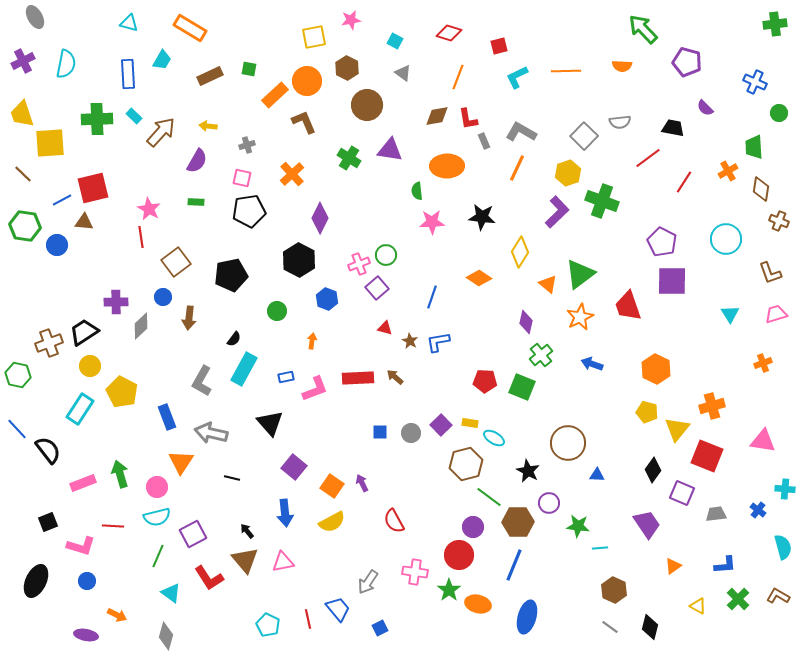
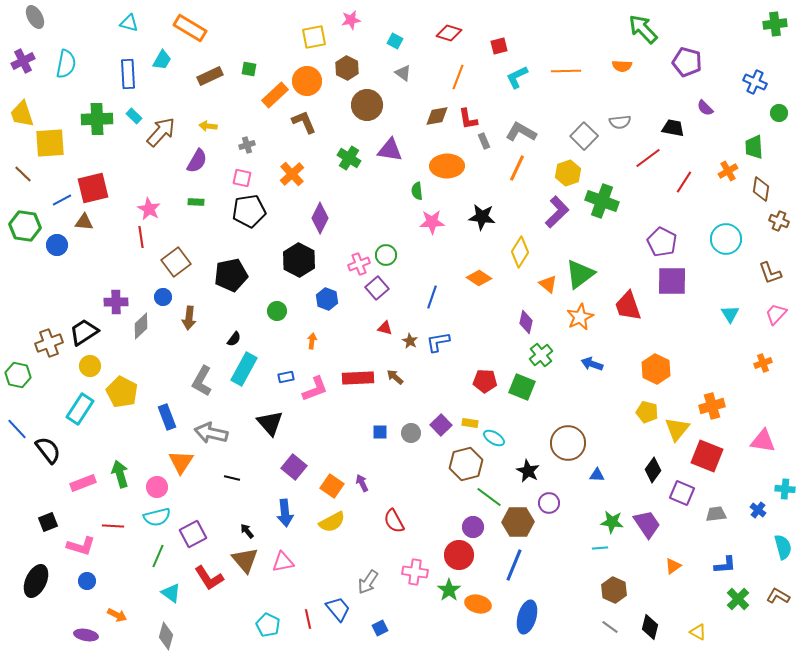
pink trapezoid at (776, 314): rotated 30 degrees counterclockwise
green star at (578, 526): moved 34 px right, 4 px up
yellow triangle at (698, 606): moved 26 px down
